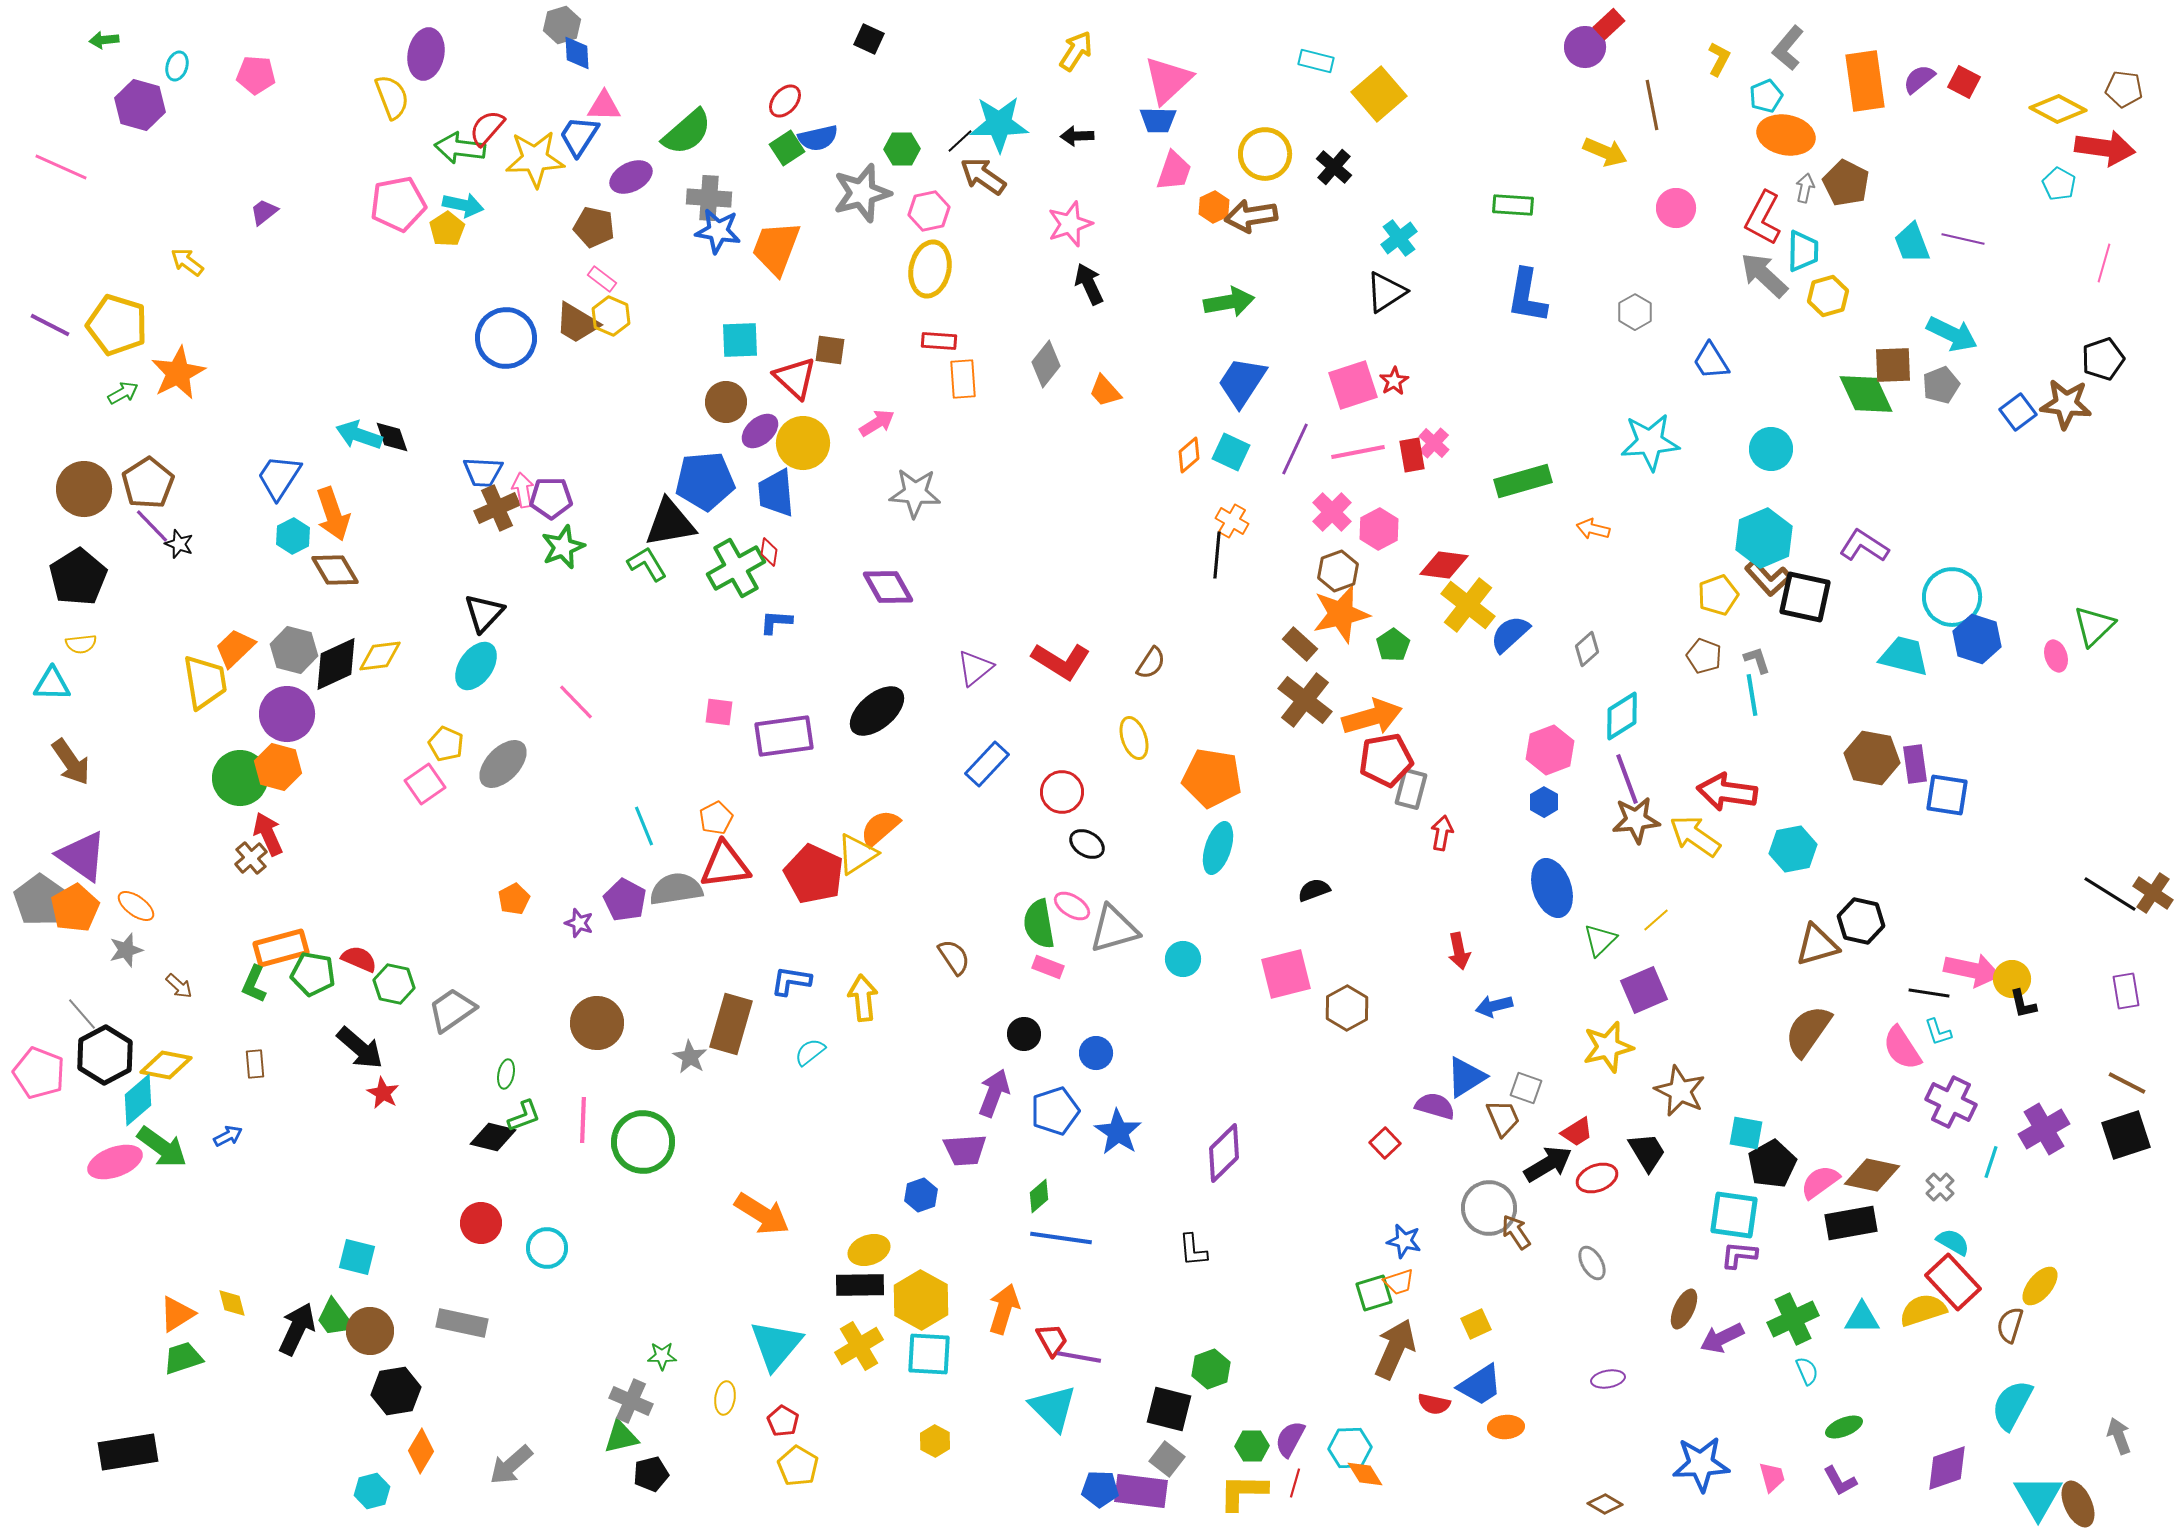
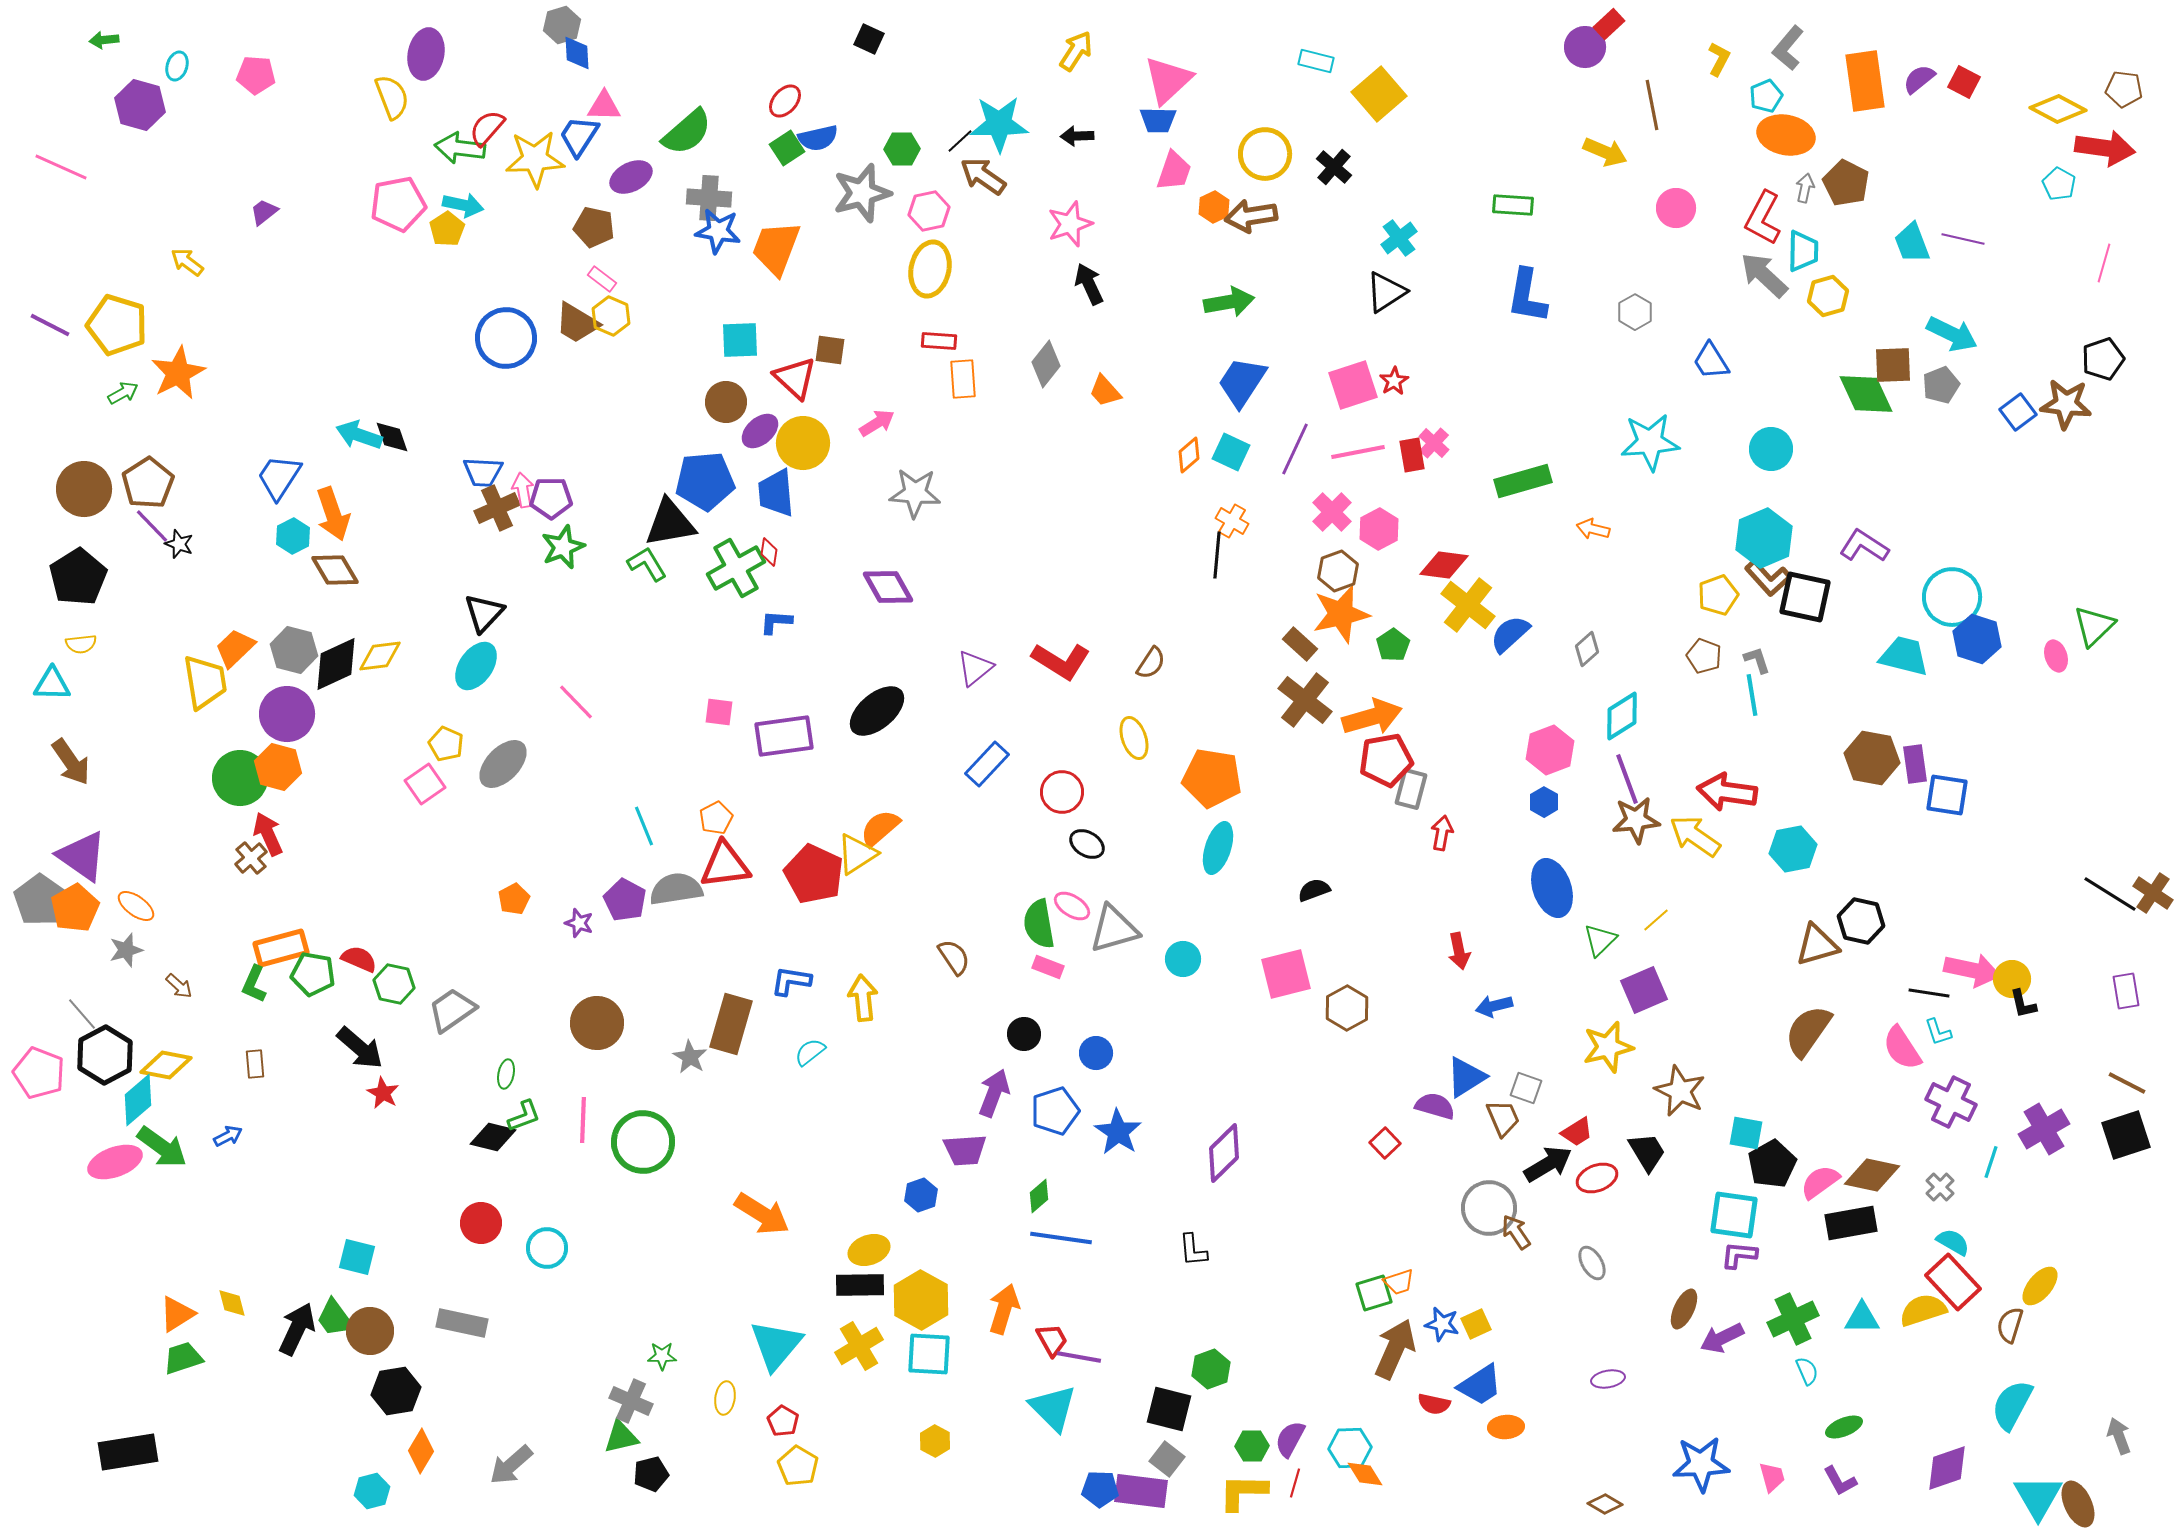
blue star at (1404, 1241): moved 38 px right, 83 px down
